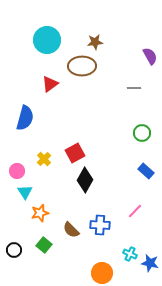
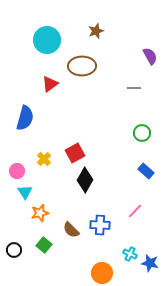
brown star: moved 1 px right, 11 px up; rotated 14 degrees counterclockwise
